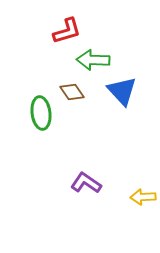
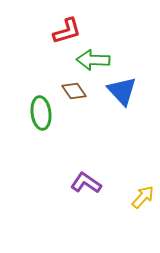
brown diamond: moved 2 px right, 1 px up
yellow arrow: rotated 135 degrees clockwise
